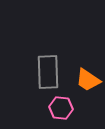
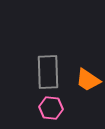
pink hexagon: moved 10 px left
